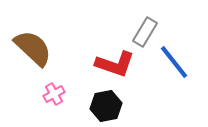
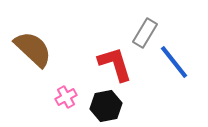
gray rectangle: moved 1 px down
brown semicircle: moved 1 px down
red L-shape: rotated 126 degrees counterclockwise
pink cross: moved 12 px right, 3 px down
